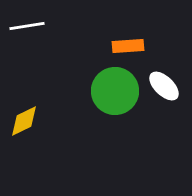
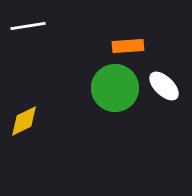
white line: moved 1 px right
green circle: moved 3 px up
